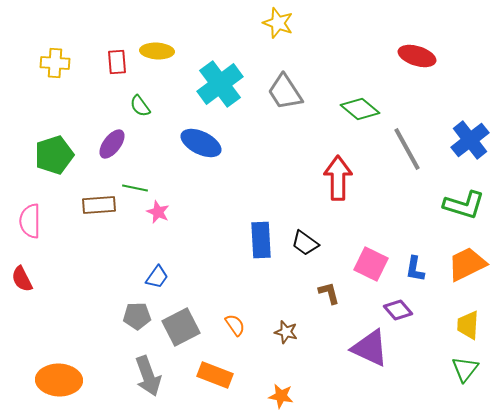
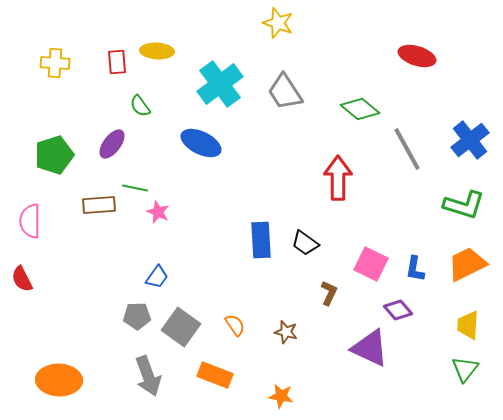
brown L-shape: rotated 40 degrees clockwise
gray square: rotated 27 degrees counterclockwise
